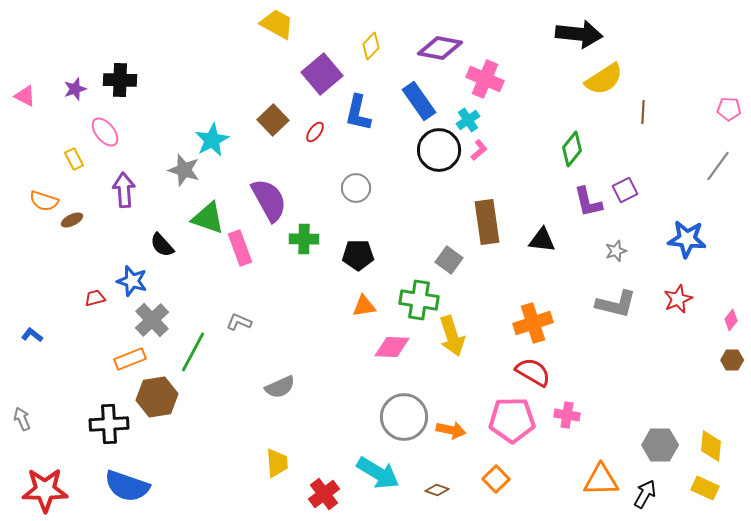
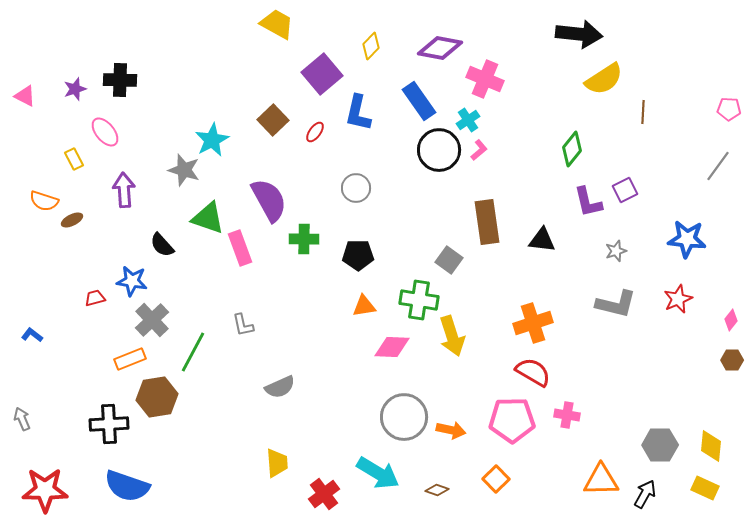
blue star at (132, 281): rotated 8 degrees counterclockwise
gray L-shape at (239, 322): moved 4 px right, 3 px down; rotated 125 degrees counterclockwise
